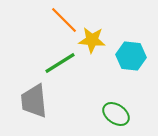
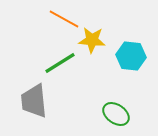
orange line: moved 1 px up; rotated 16 degrees counterclockwise
